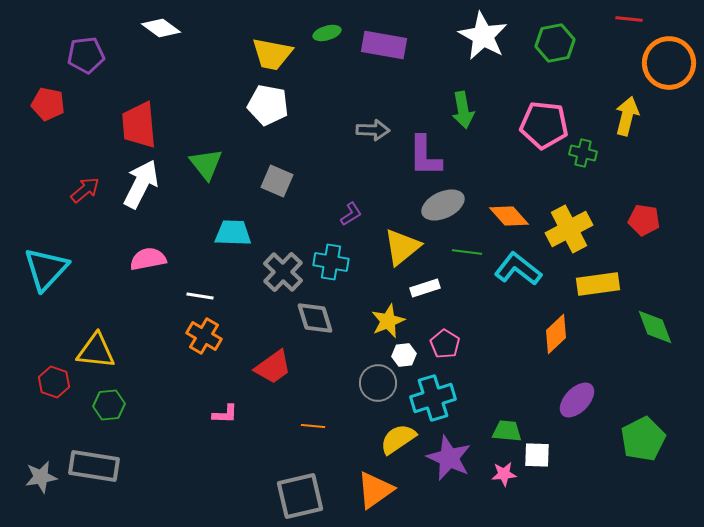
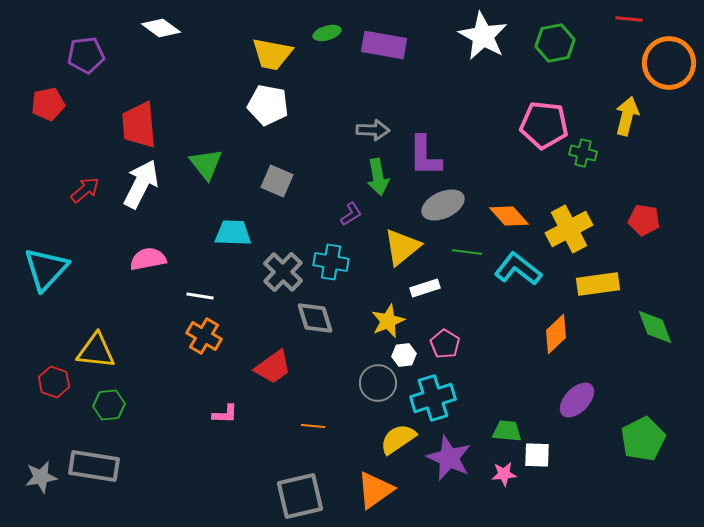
red pentagon at (48, 104): rotated 24 degrees counterclockwise
green arrow at (463, 110): moved 85 px left, 67 px down
